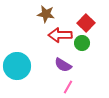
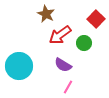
brown star: rotated 18 degrees clockwise
red square: moved 10 px right, 4 px up
red arrow: rotated 35 degrees counterclockwise
green circle: moved 2 px right
cyan circle: moved 2 px right
